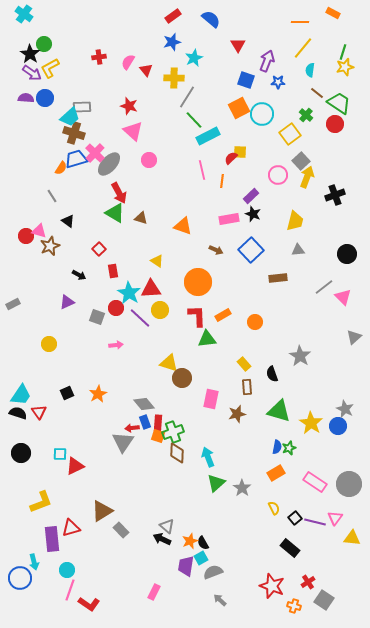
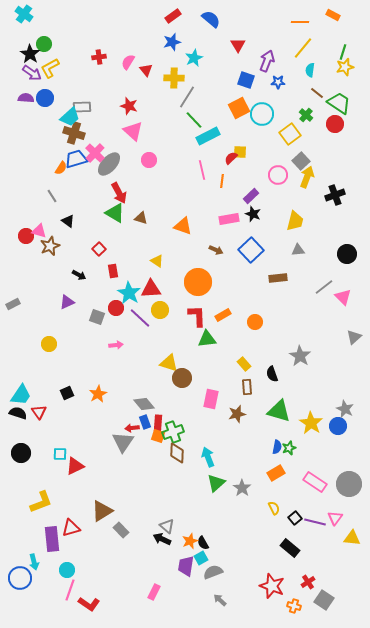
orange rectangle at (333, 13): moved 2 px down
